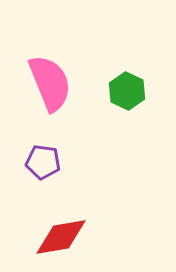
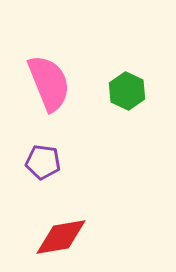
pink semicircle: moved 1 px left
